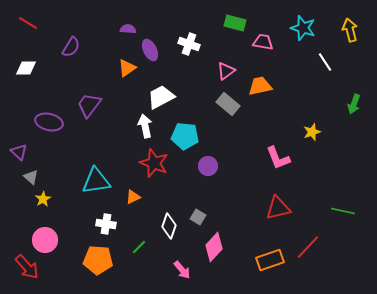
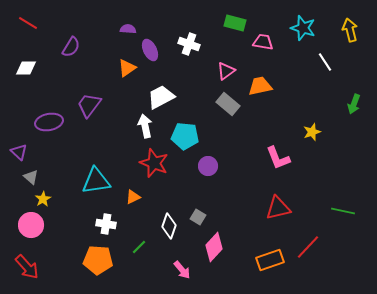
purple ellipse at (49, 122): rotated 24 degrees counterclockwise
pink circle at (45, 240): moved 14 px left, 15 px up
